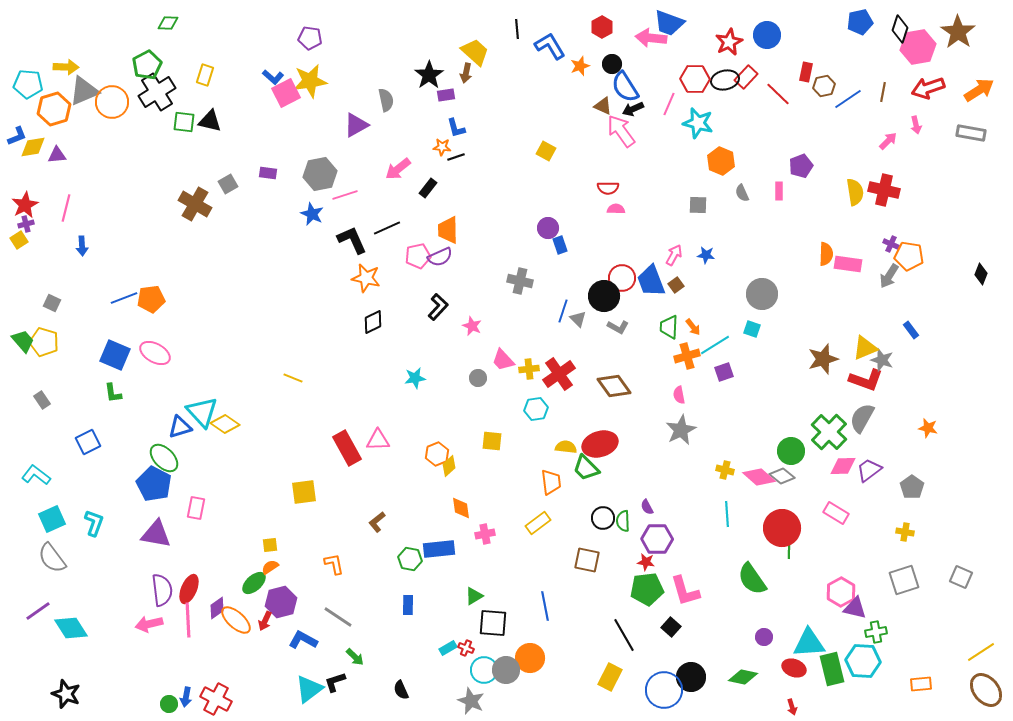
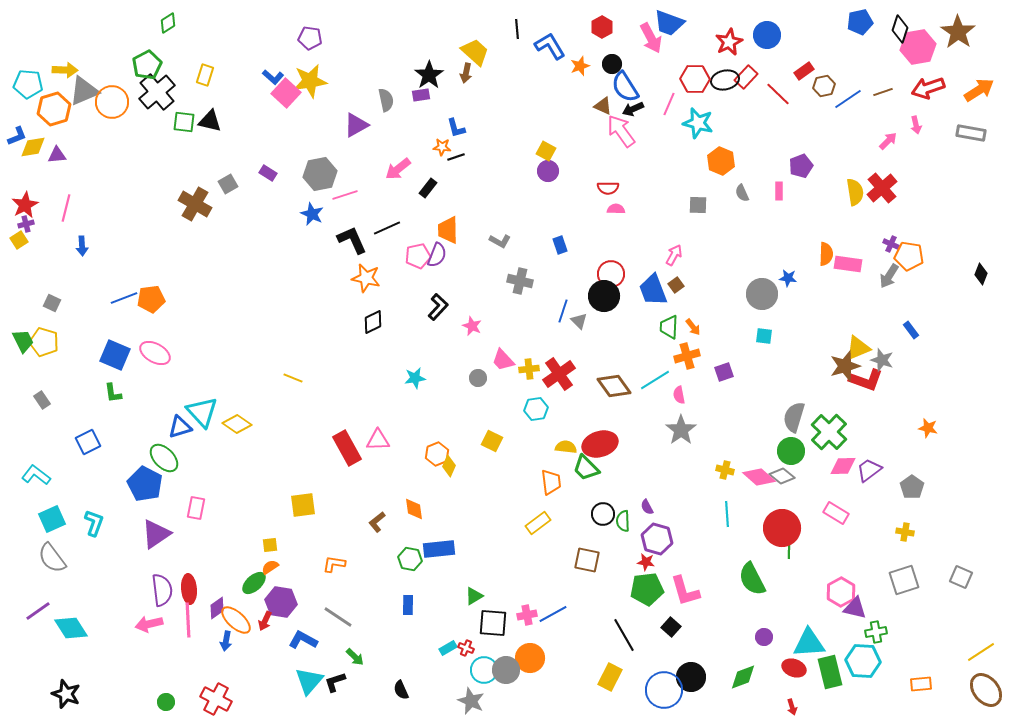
green diamond at (168, 23): rotated 35 degrees counterclockwise
pink arrow at (651, 38): rotated 124 degrees counterclockwise
yellow arrow at (66, 67): moved 1 px left, 3 px down
red rectangle at (806, 72): moved 2 px left, 1 px up; rotated 42 degrees clockwise
black cross at (157, 92): rotated 9 degrees counterclockwise
brown line at (883, 92): rotated 60 degrees clockwise
pink square at (286, 93): rotated 20 degrees counterclockwise
purple rectangle at (446, 95): moved 25 px left
purple rectangle at (268, 173): rotated 24 degrees clockwise
red cross at (884, 190): moved 2 px left, 2 px up; rotated 36 degrees clockwise
purple circle at (548, 228): moved 57 px up
blue star at (706, 255): moved 82 px right, 23 px down
purple semicircle at (440, 257): moved 3 px left, 2 px up; rotated 45 degrees counterclockwise
red circle at (622, 278): moved 11 px left, 4 px up
blue trapezoid at (651, 281): moved 2 px right, 9 px down
gray triangle at (578, 319): moved 1 px right, 2 px down
gray L-shape at (618, 327): moved 118 px left, 86 px up
cyan square at (752, 329): moved 12 px right, 7 px down; rotated 12 degrees counterclockwise
green trapezoid at (23, 341): rotated 15 degrees clockwise
cyan line at (715, 345): moved 60 px left, 35 px down
yellow triangle at (865, 348): moved 7 px left
brown star at (823, 359): moved 22 px right, 7 px down
gray semicircle at (862, 418): moved 68 px left, 1 px up; rotated 12 degrees counterclockwise
yellow diamond at (225, 424): moved 12 px right
gray star at (681, 430): rotated 8 degrees counterclockwise
yellow square at (492, 441): rotated 20 degrees clockwise
yellow diamond at (449, 466): rotated 25 degrees counterclockwise
blue pentagon at (154, 484): moved 9 px left
yellow square at (304, 492): moved 1 px left, 13 px down
orange diamond at (461, 508): moved 47 px left, 1 px down
black circle at (603, 518): moved 4 px up
purple triangle at (156, 534): rotated 44 degrees counterclockwise
pink cross at (485, 534): moved 42 px right, 81 px down
purple hexagon at (657, 539): rotated 16 degrees clockwise
orange L-shape at (334, 564): rotated 70 degrees counterclockwise
green semicircle at (752, 579): rotated 8 degrees clockwise
red ellipse at (189, 589): rotated 28 degrees counterclockwise
purple hexagon at (281, 602): rotated 24 degrees clockwise
blue line at (545, 606): moved 8 px right, 8 px down; rotated 72 degrees clockwise
green rectangle at (832, 669): moved 2 px left, 3 px down
green diamond at (743, 677): rotated 32 degrees counterclockwise
cyan triangle at (309, 689): moved 8 px up; rotated 12 degrees counterclockwise
blue arrow at (186, 697): moved 40 px right, 56 px up
green circle at (169, 704): moved 3 px left, 2 px up
